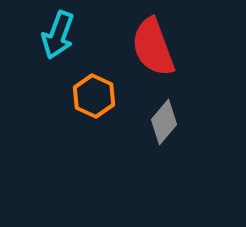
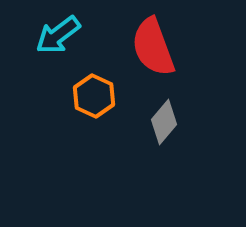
cyan arrow: rotated 33 degrees clockwise
